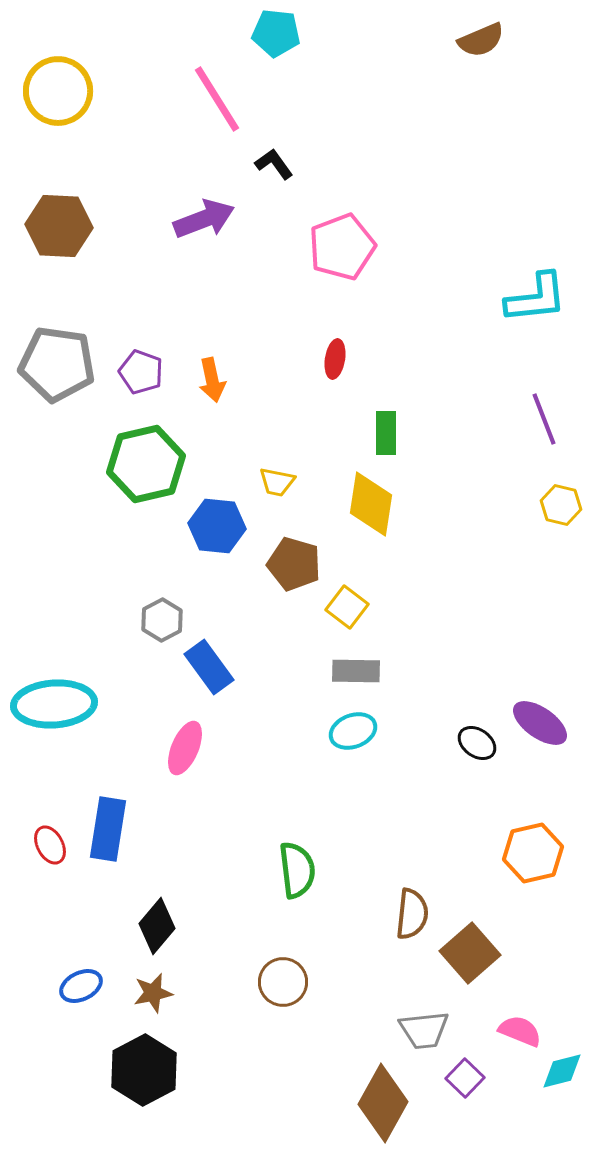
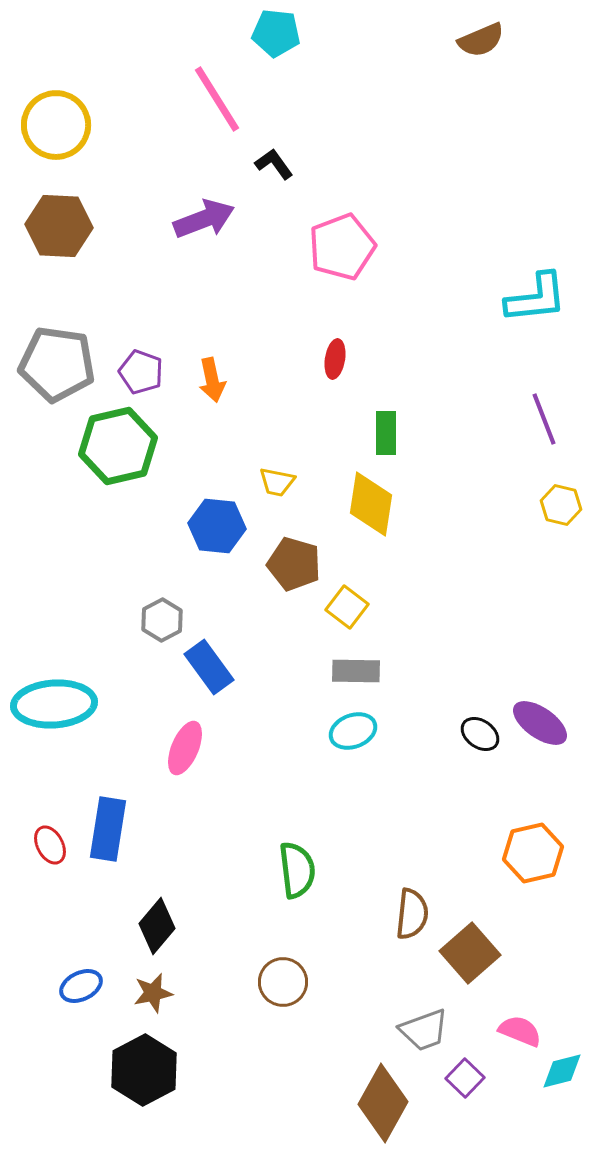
yellow circle at (58, 91): moved 2 px left, 34 px down
green hexagon at (146, 464): moved 28 px left, 18 px up
black ellipse at (477, 743): moved 3 px right, 9 px up
gray trapezoid at (424, 1030): rotated 14 degrees counterclockwise
